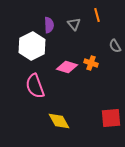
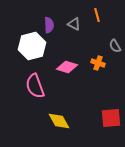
gray triangle: rotated 24 degrees counterclockwise
white hexagon: rotated 12 degrees clockwise
orange cross: moved 7 px right
